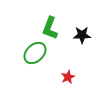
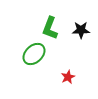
black star: moved 1 px left, 5 px up
green ellipse: moved 1 px left, 1 px down
